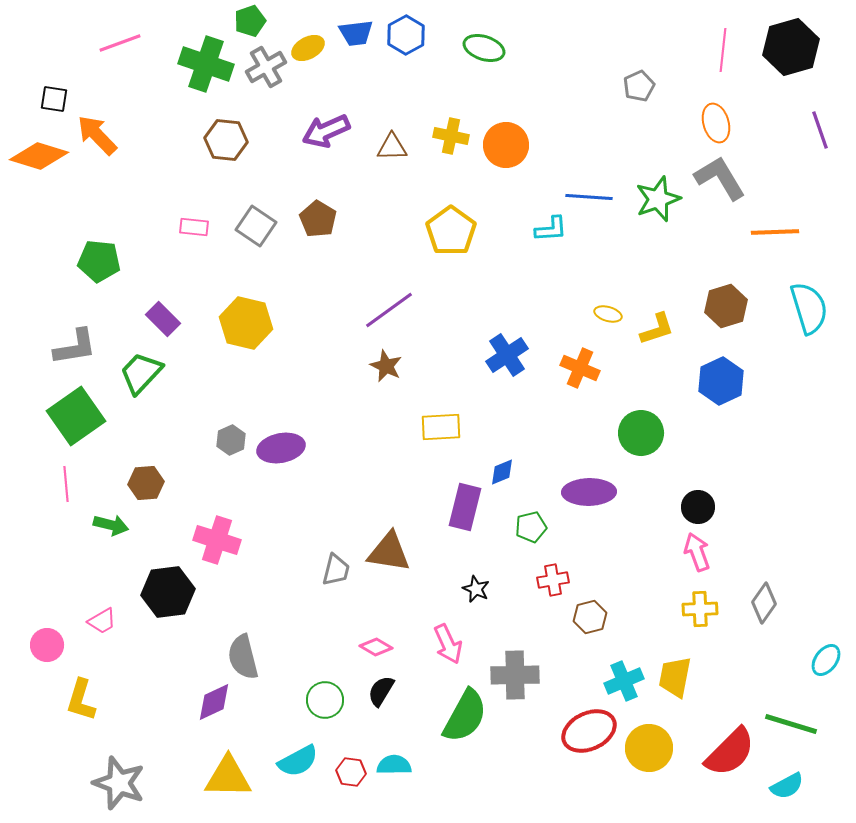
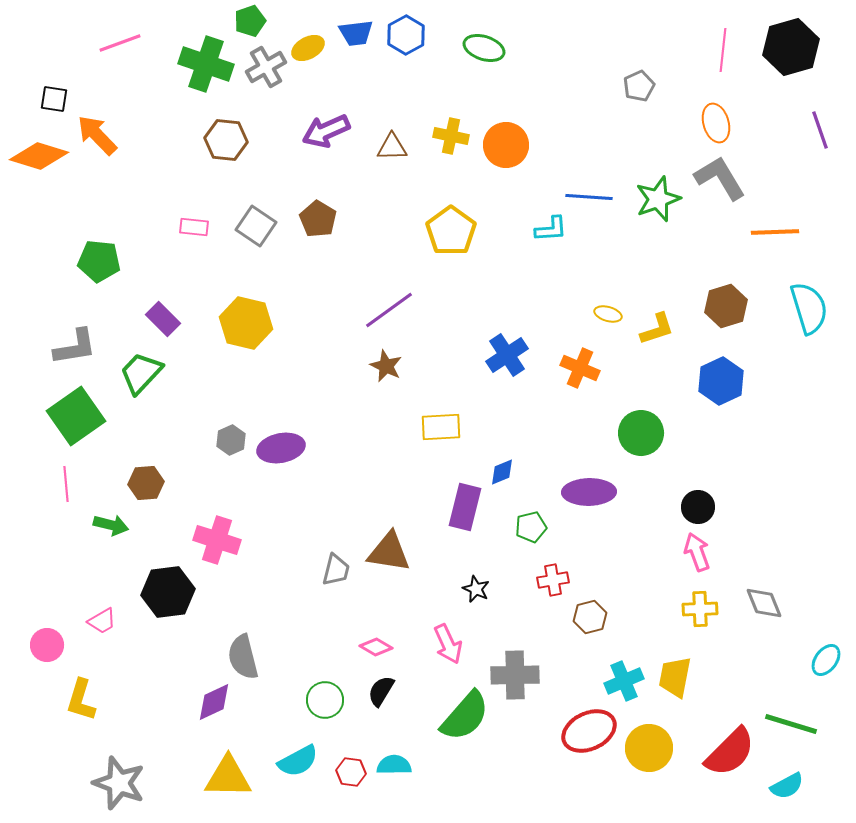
gray diamond at (764, 603): rotated 57 degrees counterclockwise
green semicircle at (465, 716): rotated 12 degrees clockwise
